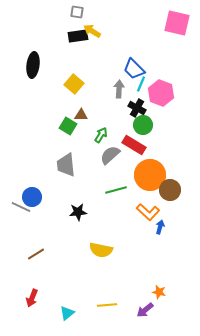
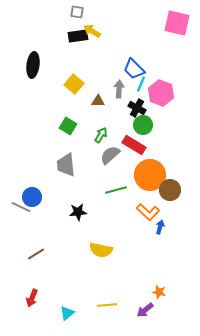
brown triangle: moved 17 px right, 14 px up
